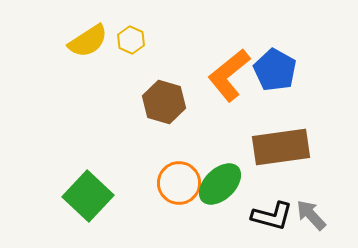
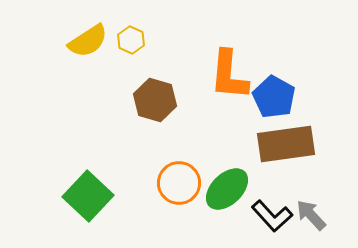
blue pentagon: moved 1 px left, 27 px down
orange L-shape: rotated 46 degrees counterclockwise
brown hexagon: moved 9 px left, 2 px up
brown rectangle: moved 5 px right, 3 px up
green ellipse: moved 7 px right, 5 px down
black L-shape: rotated 33 degrees clockwise
